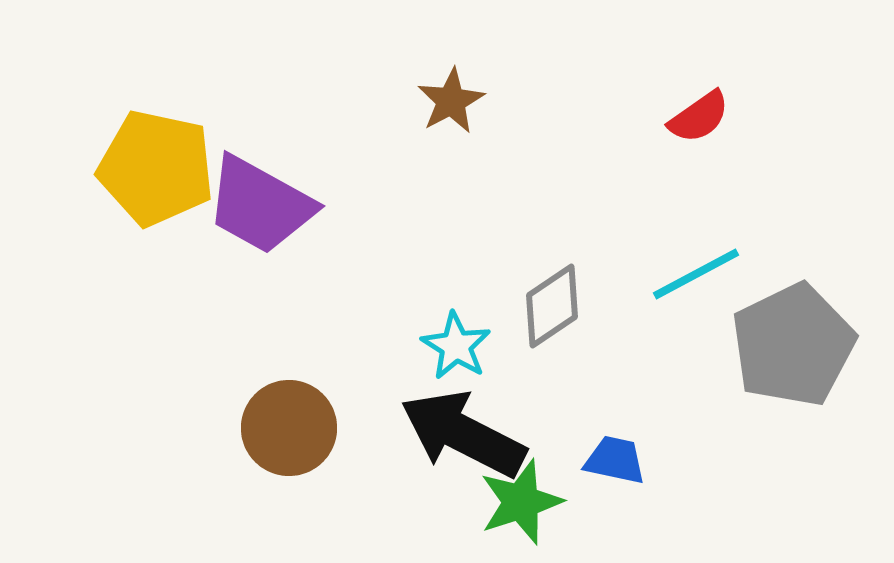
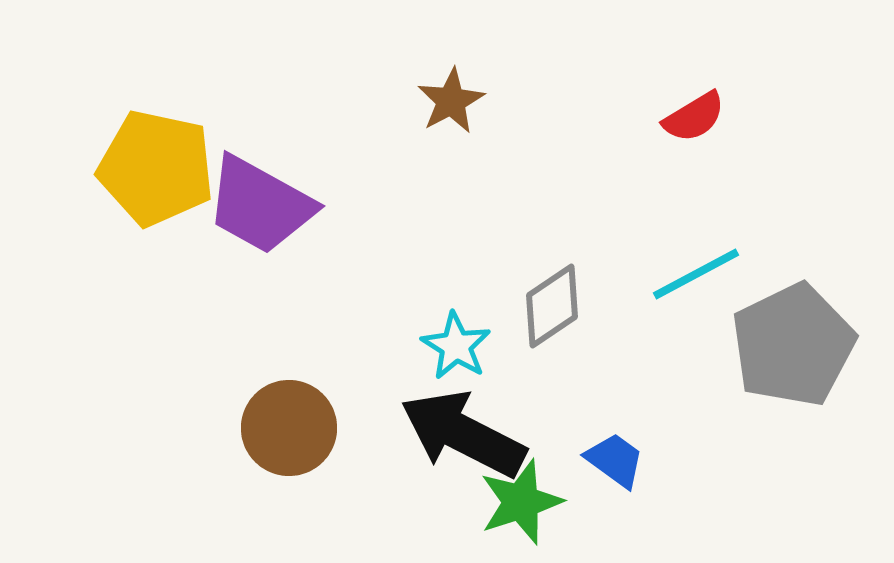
red semicircle: moved 5 px left; rotated 4 degrees clockwise
blue trapezoid: rotated 24 degrees clockwise
